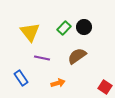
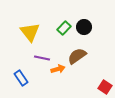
orange arrow: moved 14 px up
